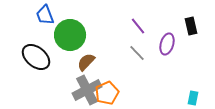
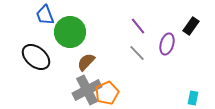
black rectangle: rotated 48 degrees clockwise
green circle: moved 3 px up
